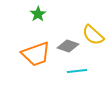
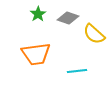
yellow semicircle: moved 1 px right, 1 px up
gray diamond: moved 28 px up
orange trapezoid: rotated 12 degrees clockwise
